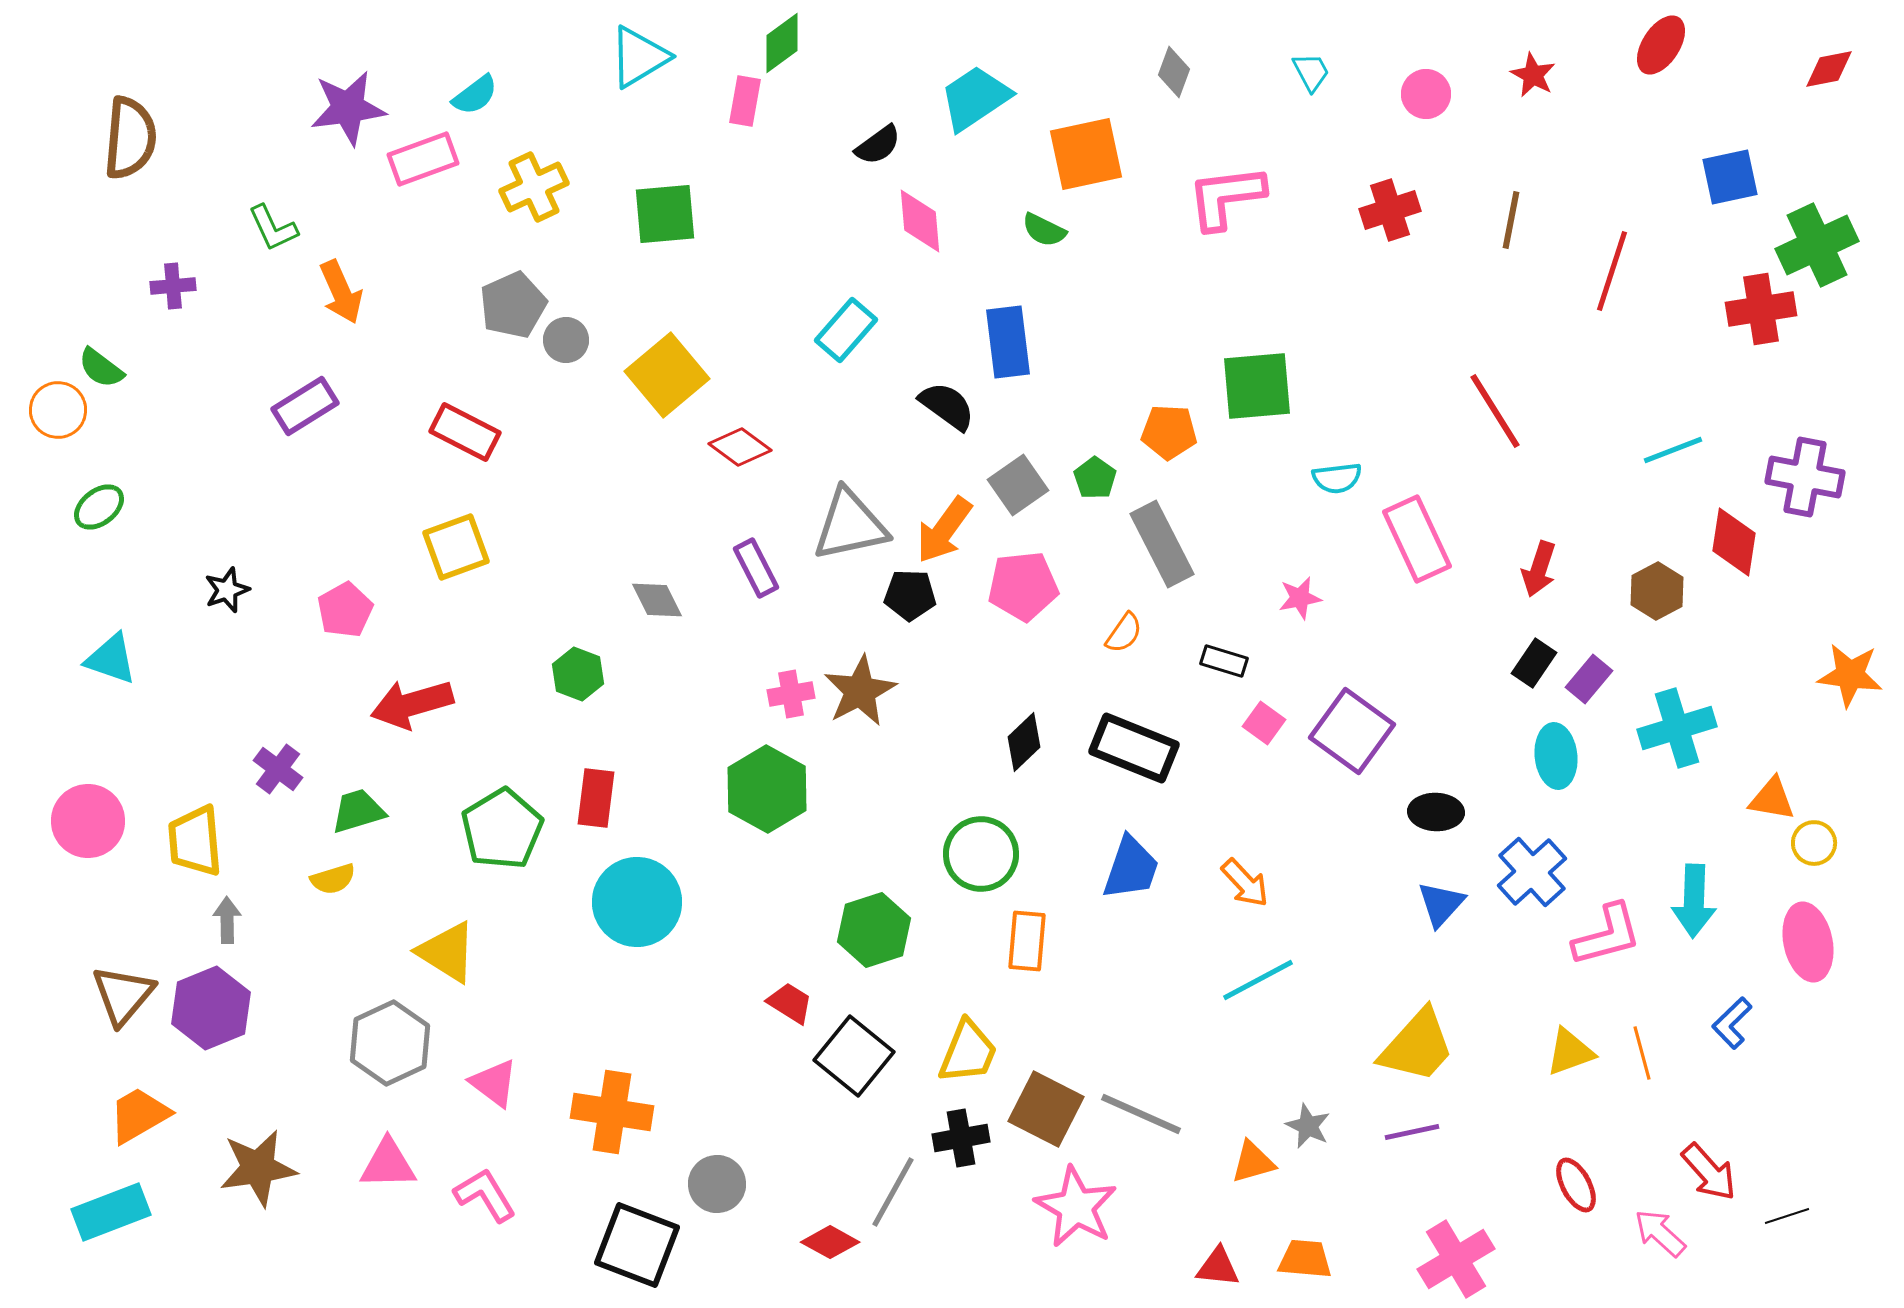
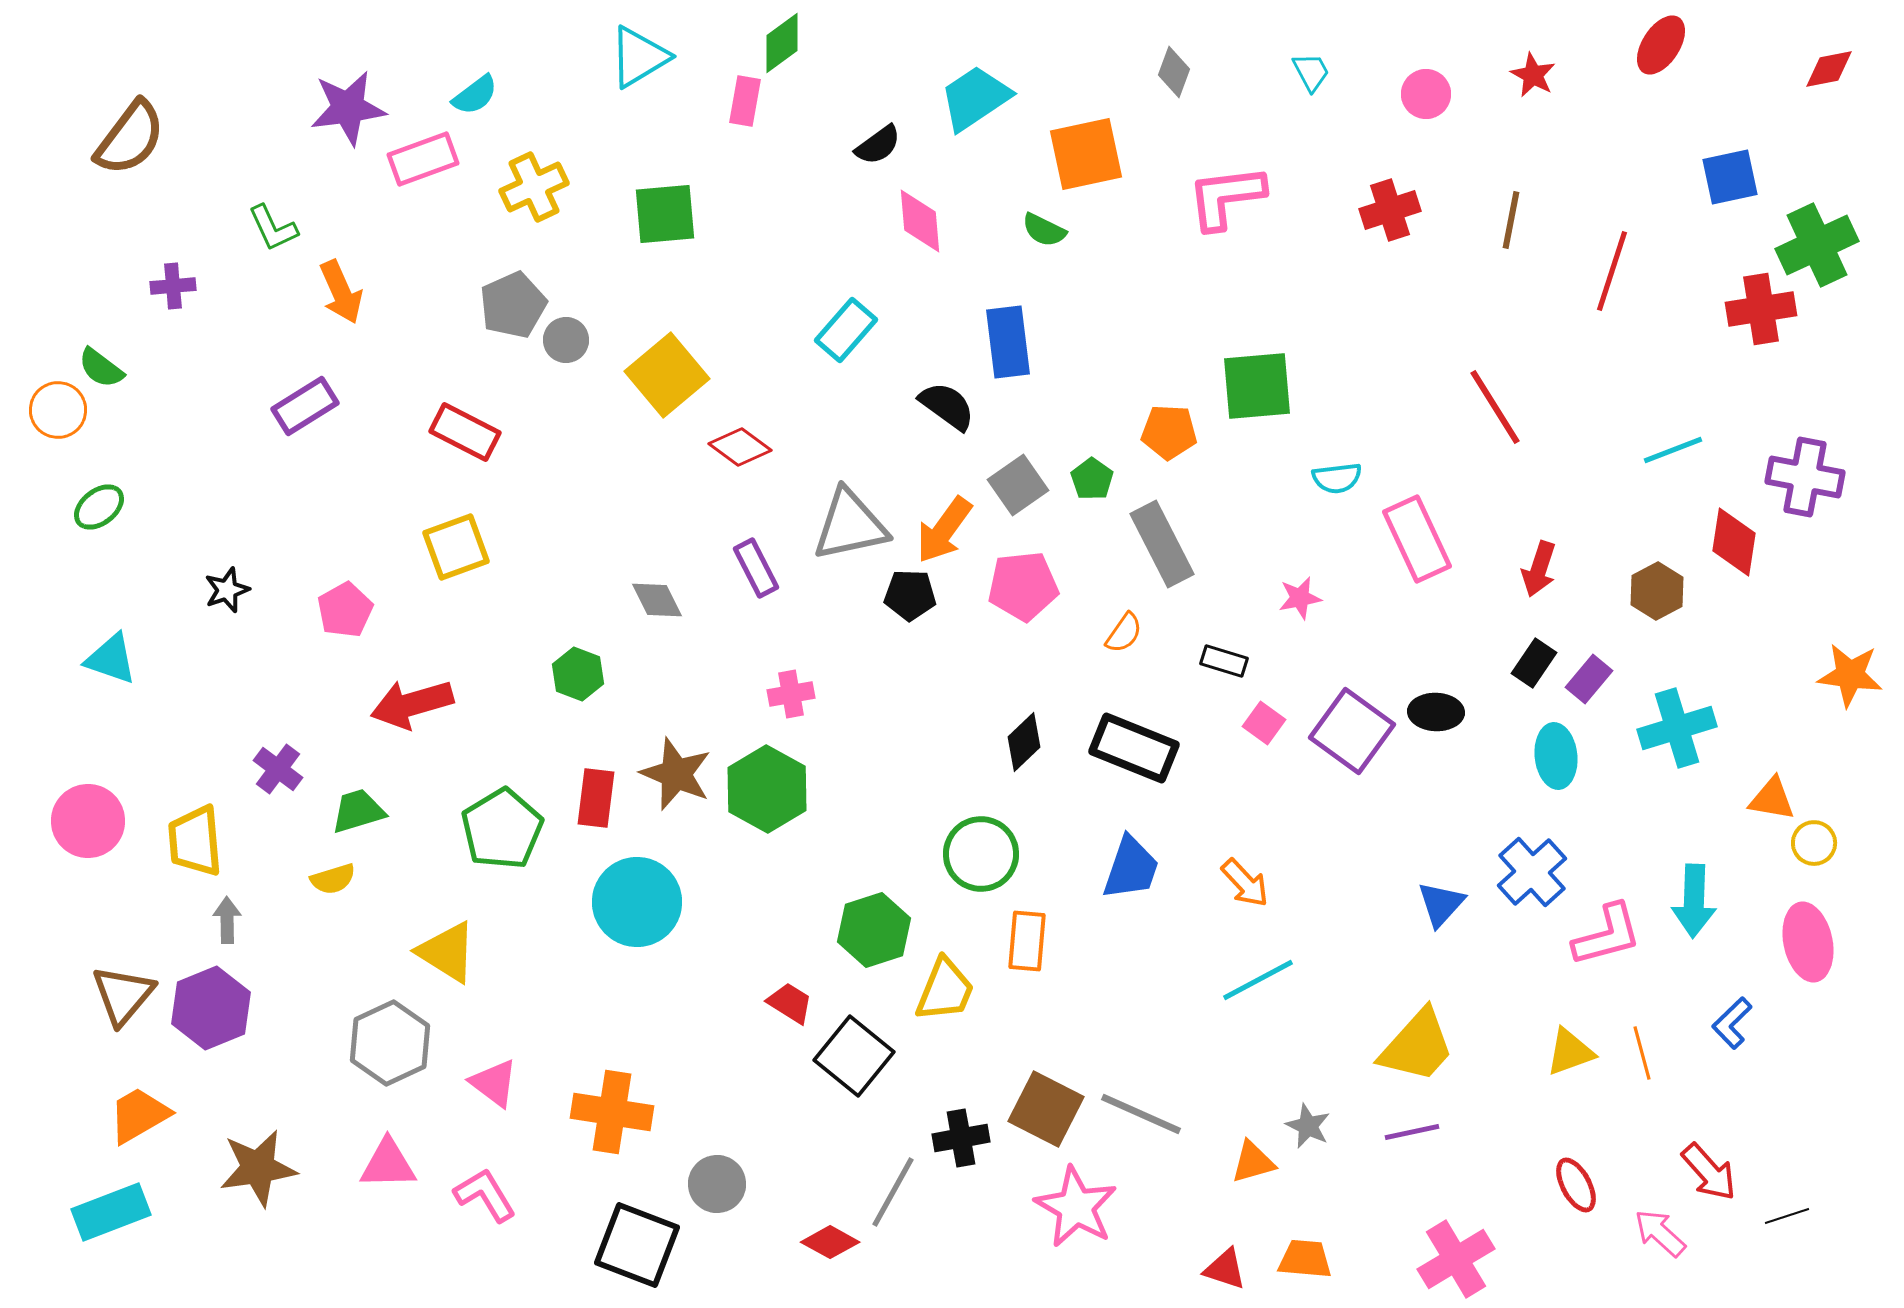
brown semicircle at (130, 138): rotated 32 degrees clockwise
red line at (1495, 411): moved 4 px up
green pentagon at (1095, 478): moved 3 px left, 1 px down
brown star at (860, 691): moved 184 px left, 83 px down; rotated 22 degrees counterclockwise
black ellipse at (1436, 812): moved 100 px up
yellow trapezoid at (968, 1052): moved 23 px left, 62 px up
red triangle at (1218, 1267): moved 7 px right, 2 px down; rotated 12 degrees clockwise
